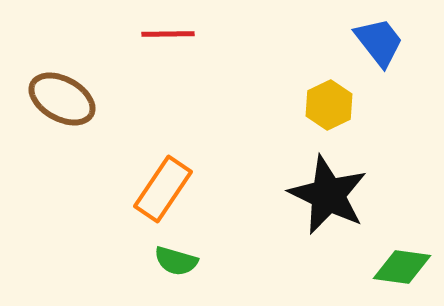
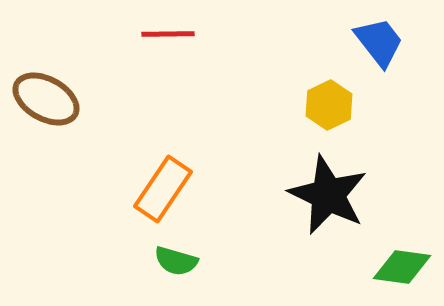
brown ellipse: moved 16 px left
